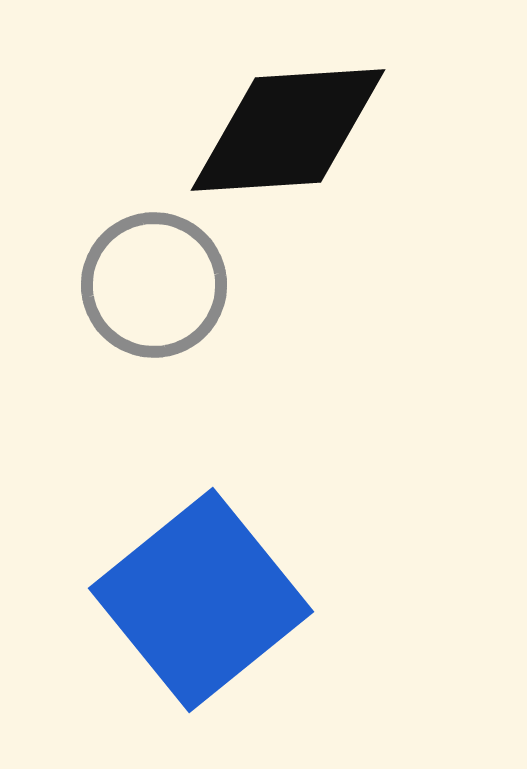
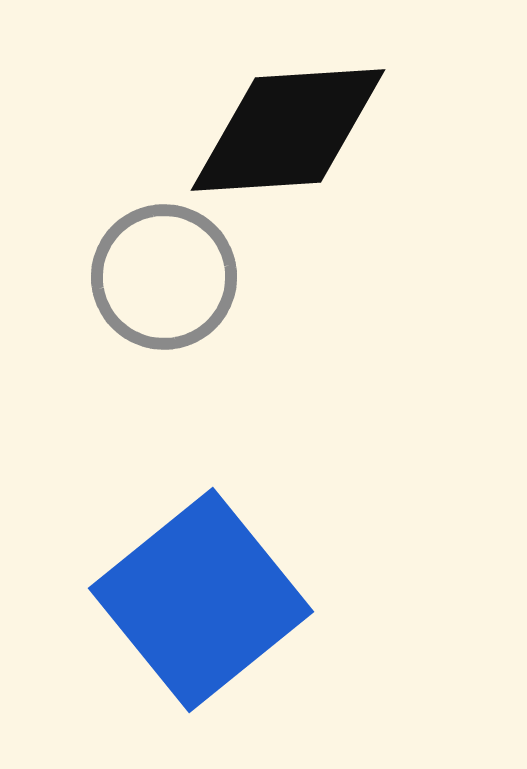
gray circle: moved 10 px right, 8 px up
